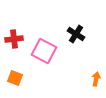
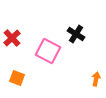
red cross: moved 2 px left, 1 px up; rotated 36 degrees counterclockwise
pink square: moved 4 px right
orange square: moved 2 px right
